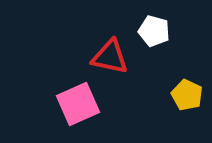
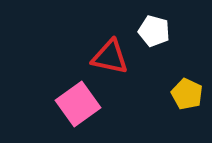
yellow pentagon: moved 1 px up
pink square: rotated 12 degrees counterclockwise
